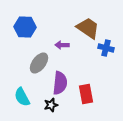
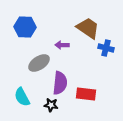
gray ellipse: rotated 20 degrees clockwise
red rectangle: rotated 72 degrees counterclockwise
black star: rotated 24 degrees clockwise
